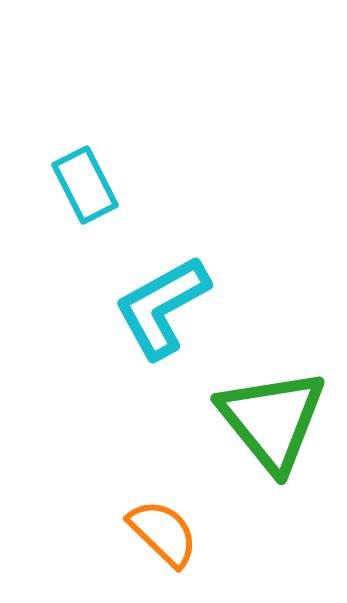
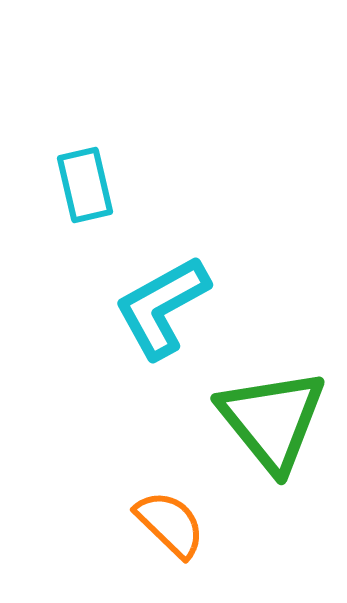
cyan rectangle: rotated 14 degrees clockwise
orange semicircle: moved 7 px right, 9 px up
